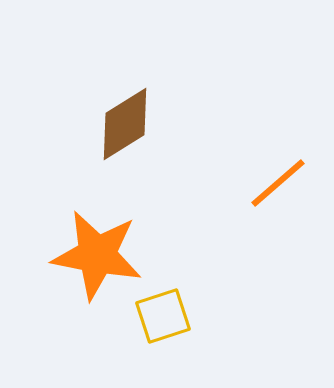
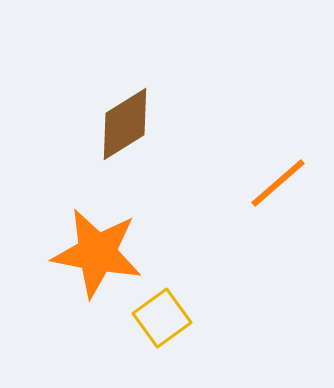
orange star: moved 2 px up
yellow square: moved 1 px left, 2 px down; rotated 18 degrees counterclockwise
